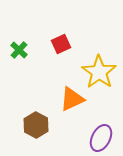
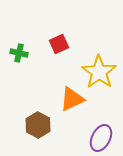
red square: moved 2 px left
green cross: moved 3 px down; rotated 30 degrees counterclockwise
brown hexagon: moved 2 px right
